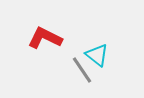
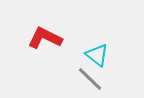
gray line: moved 8 px right, 9 px down; rotated 12 degrees counterclockwise
